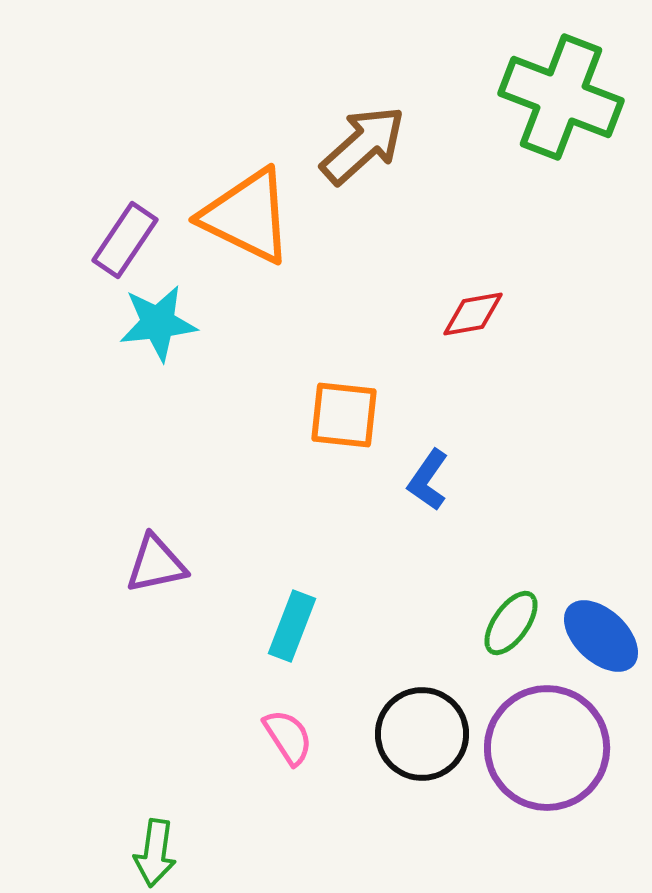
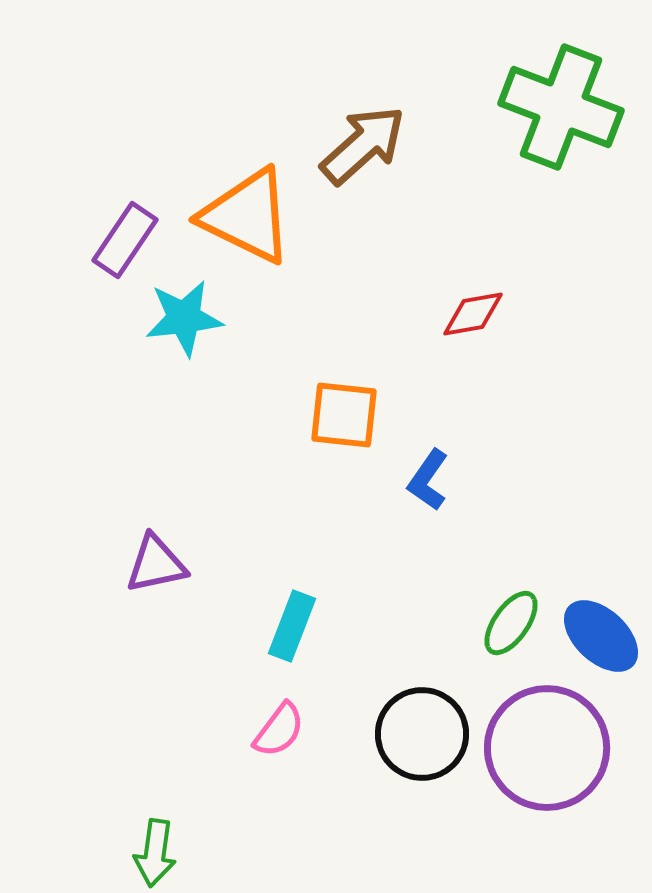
green cross: moved 10 px down
cyan star: moved 26 px right, 5 px up
pink semicircle: moved 9 px left, 7 px up; rotated 70 degrees clockwise
